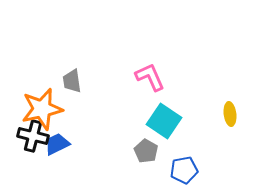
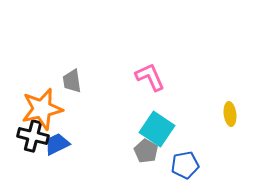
cyan square: moved 7 px left, 8 px down
blue pentagon: moved 1 px right, 5 px up
